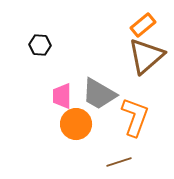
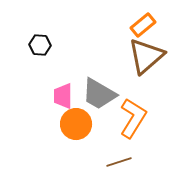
pink trapezoid: moved 1 px right
orange L-shape: moved 2 px left, 1 px down; rotated 12 degrees clockwise
